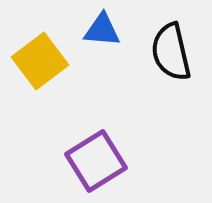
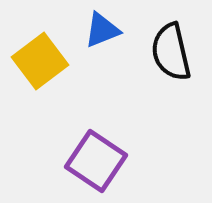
blue triangle: rotated 27 degrees counterclockwise
purple square: rotated 24 degrees counterclockwise
